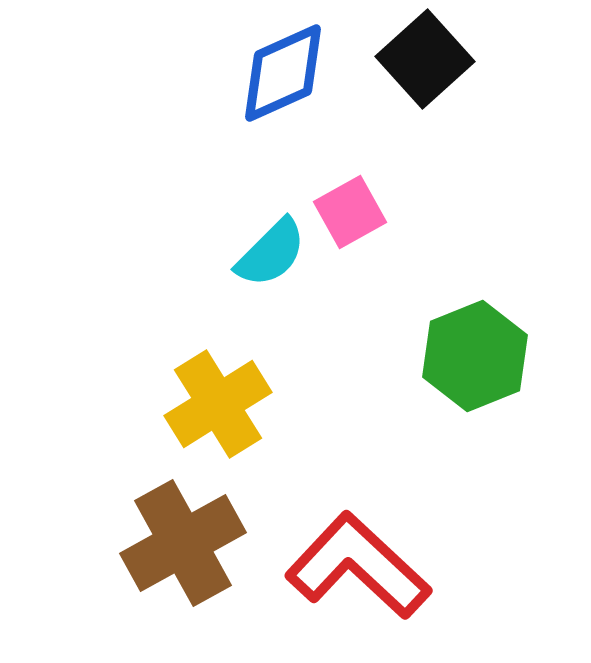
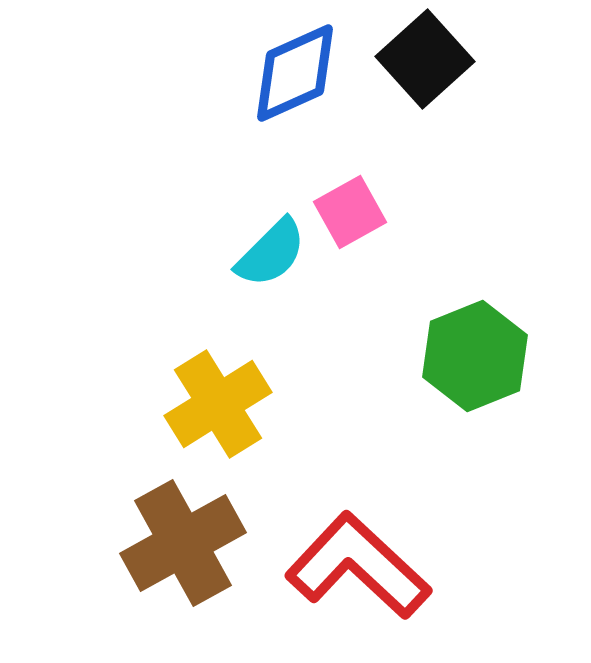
blue diamond: moved 12 px right
